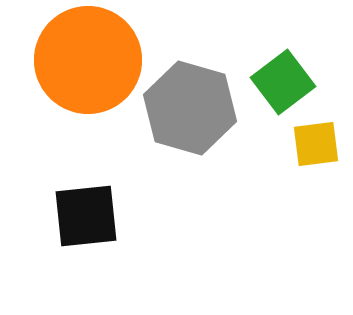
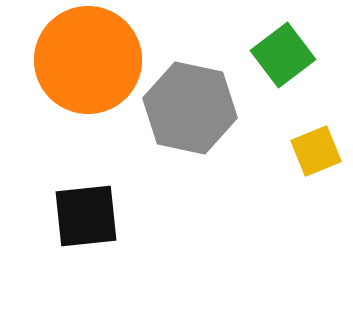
green square: moved 27 px up
gray hexagon: rotated 4 degrees counterclockwise
yellow square: moved 7 px down; rotated 15 degrees counterclockwise
